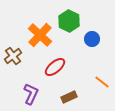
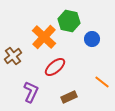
green hexagon: rotated 15 degrees counterclockwise
orange cross: moved 4 px right, 2 px down
purple L-shape: moved 2 px up
